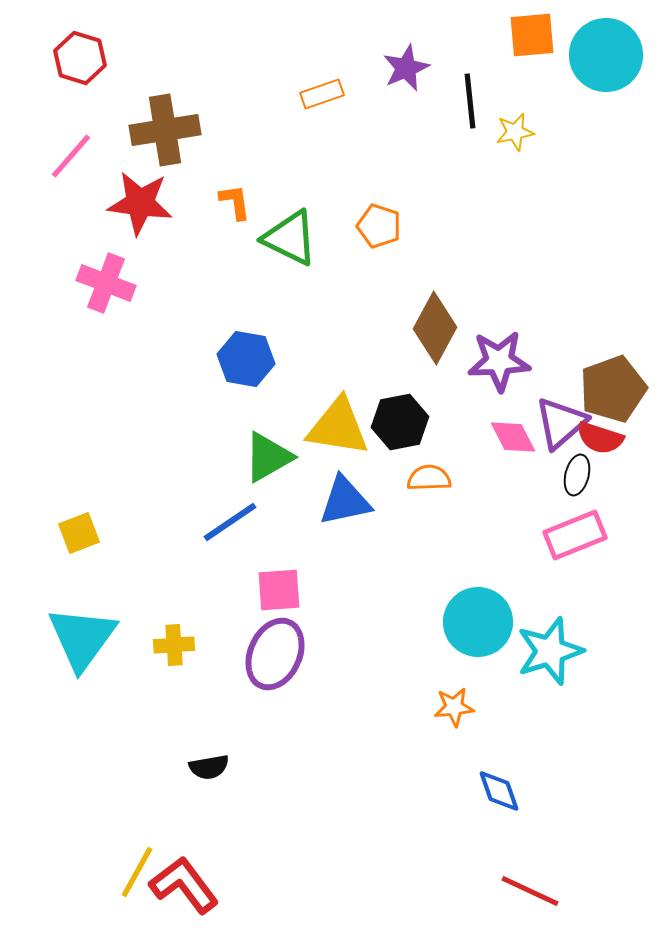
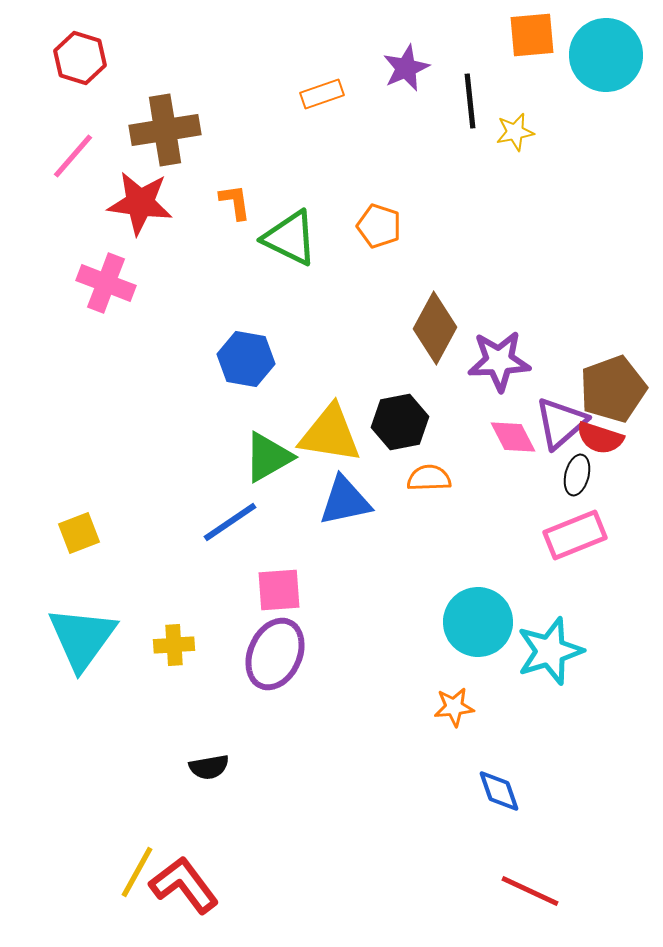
pink line at (71, 156): moved 2 px right
yellow triangle at (338, 427): moved 8 px left, 7 px down
